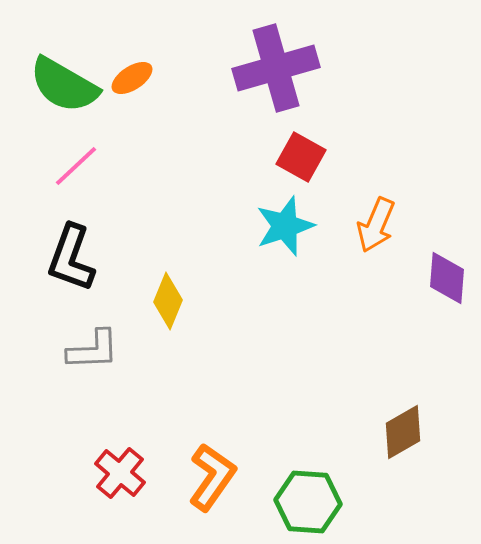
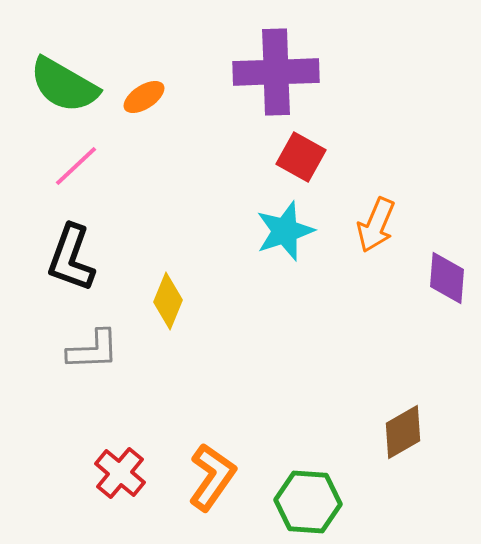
purple cross: moved 4 px down; rotated 14 degrees clockwise
orange ellipse: moved 12 px right, 19 px down
cyan star: moved 5 px down
